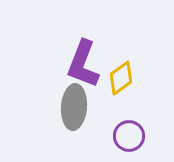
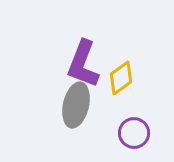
gray ellipse: moved 2 px right, 2 px up; rotated 9 degrees clockwise
purple circle: moved 5 px right, 3 px up
